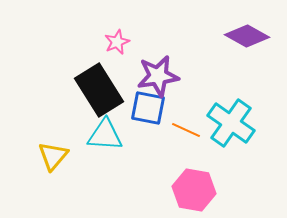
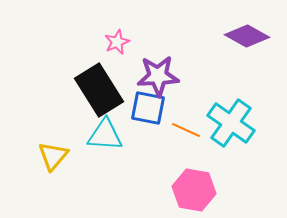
purple star: rotated 6 degrees clockwise
